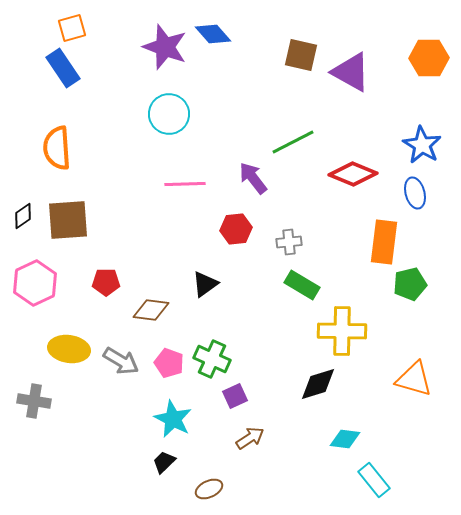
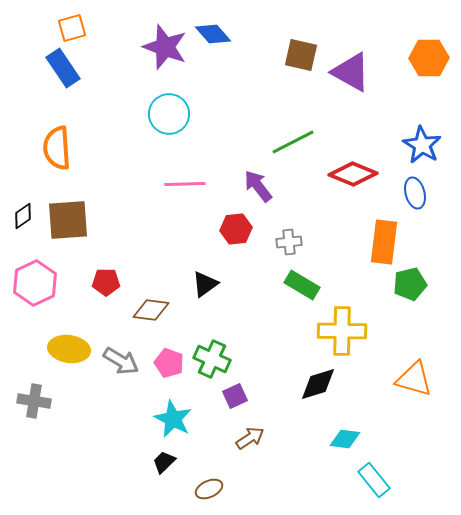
purple arrow at (253, 178): moved 5 px right, 8 px down
